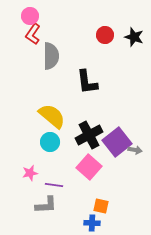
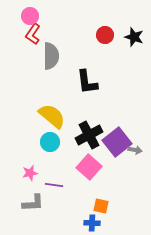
gray L-shape: moved 13 px left, 2 px up
